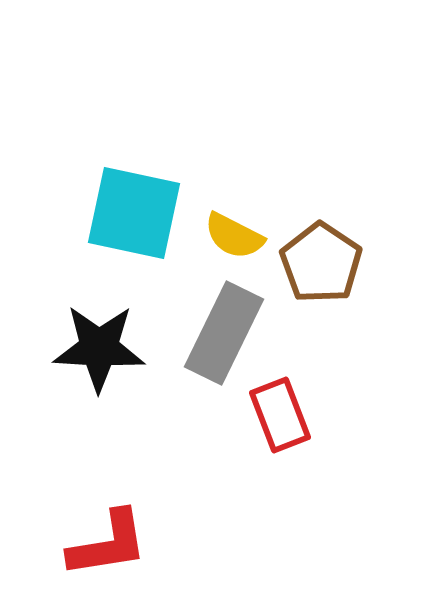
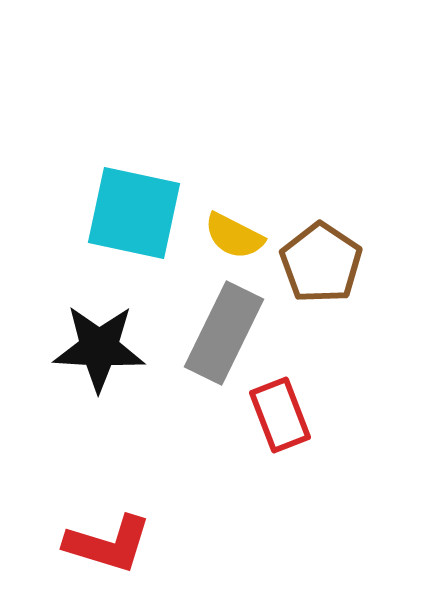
red L-shape: rotated 26 degrees clockwise
